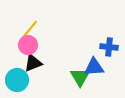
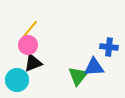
green triangle: moved 2 px left, 1 px up; rotated 10 degrees clockwise
